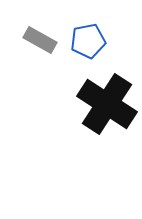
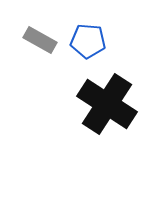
blue pentagon: rotated 16 degrees clockwise
